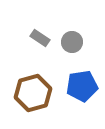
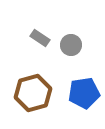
gray circle: moved 1 px left, 3 px down
blue pentagon: moved 2 px right, 7 px down
